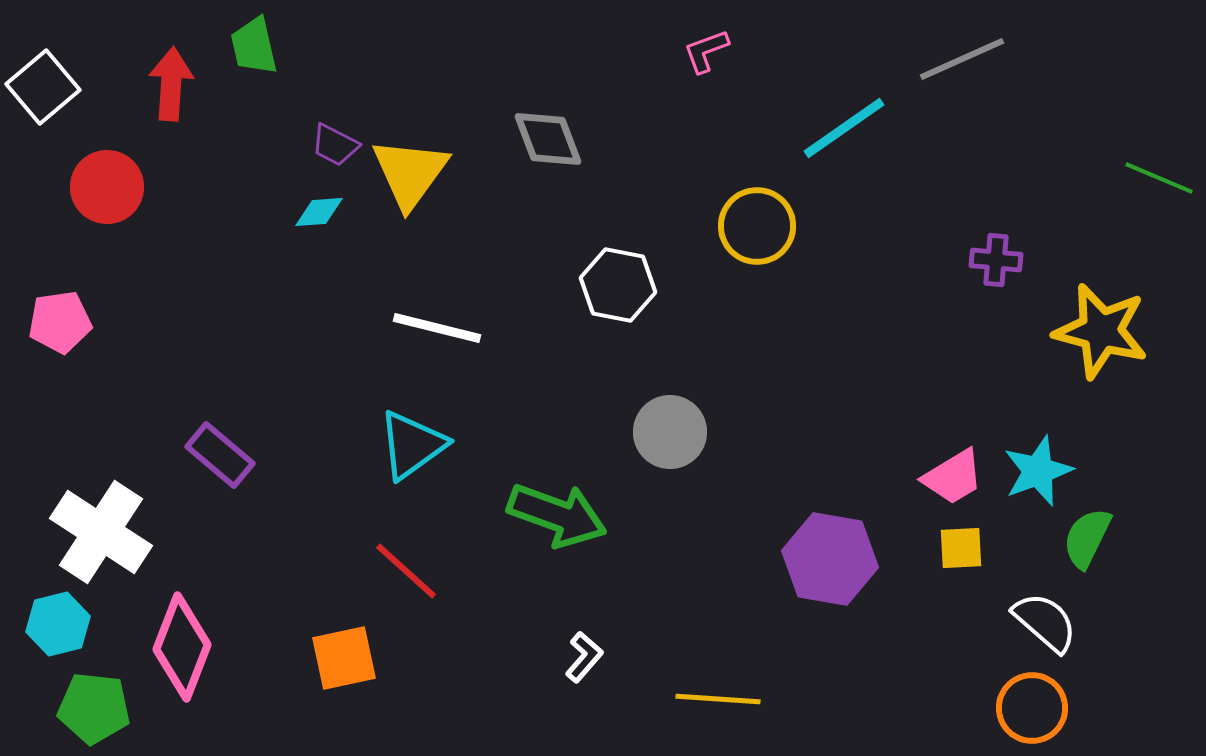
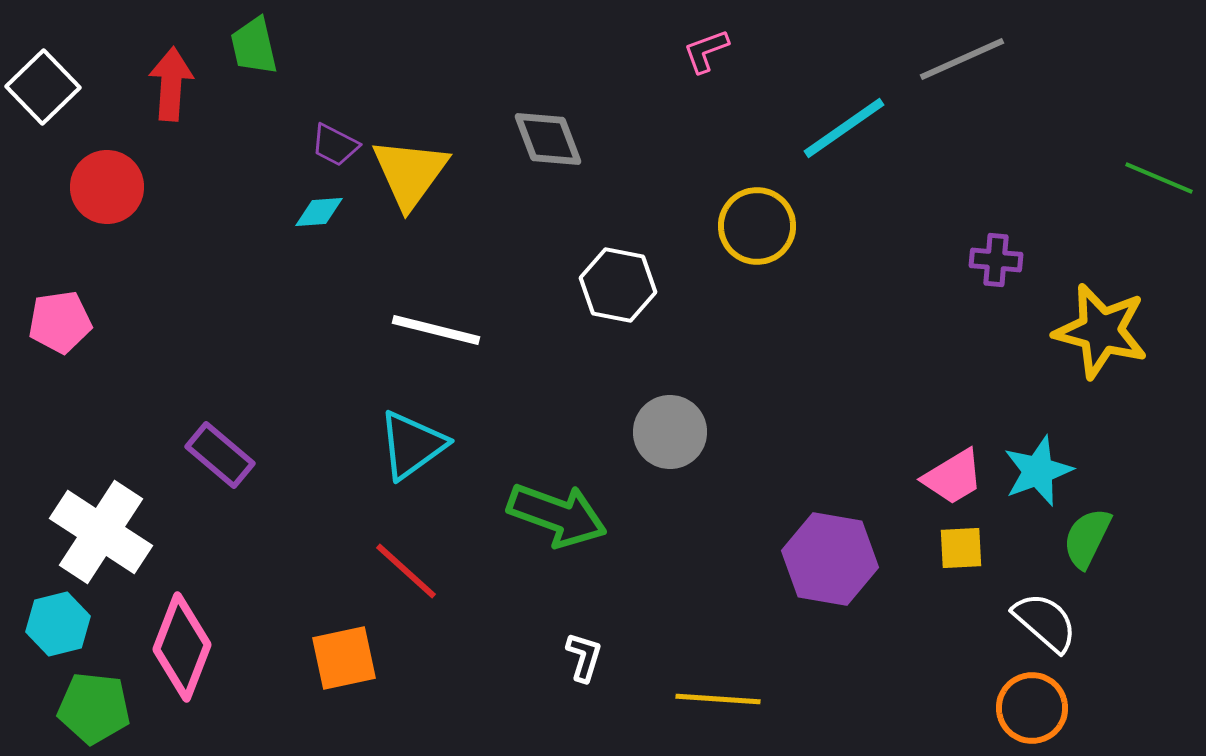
white square: rotated 4 degrees counterclockwise
white line: moved 1 px left, 2 px down
white L-shape: rotated 24 degrees counterclockwise
